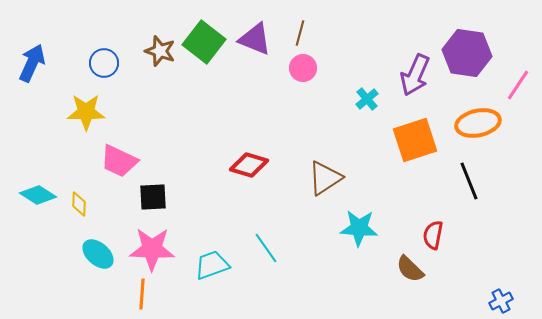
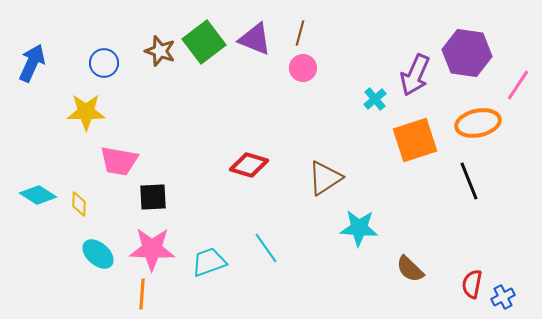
green square: rotated 15 degrees clockwise
cyan cross: moved 8 px right
pink trapezoid: rotated 15 degrees counterclockwise
red semicircle: moved 39 px right, 49 px down
cyan trapezoid: moved 3 px left, 3 px up
blue cross: moved 2 px right, 4 px up
